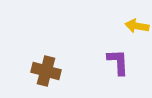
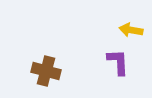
yellow arrow: moved 6 px left, 4 px down
